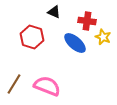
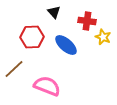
black triangle: rotated 24 degrees clockwise
red hexagon: rotated 20 degrees counterclockwise
blue ellipse: moved 9 px left, 2 px down
brown line: moved 15 px up; rotated 15 degrees clockwise
